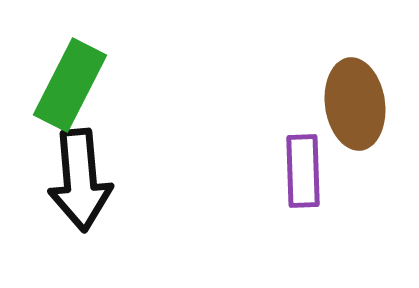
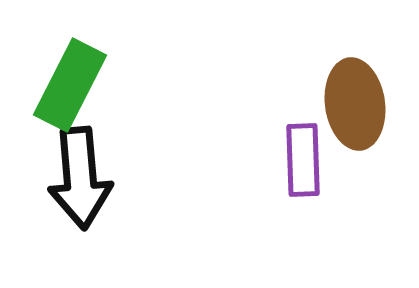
purple rectangle: moved 11 px up
black arrow: moved 2 px up
